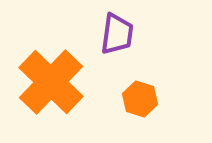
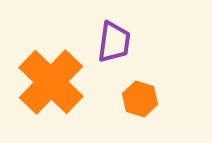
purple trapezoid: moved 3 px left, 8 px down
